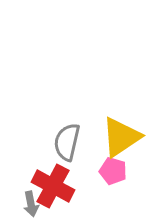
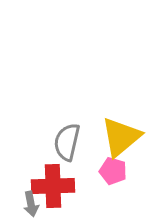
yellow triangle: rotated 6 degrees counterclockwise
red cross: rotated 30 degrees counterclockwise
